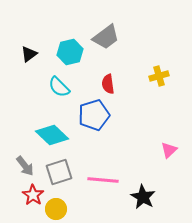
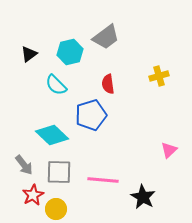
cyan semicircle: moved 3 px left, 2 px up
blue pentagon: moved 3 px left
gray arrow: moved 1 px left, 1 px up
gray square: rotated 20 degrees clockwise
red star: rotated 10 degrees clockwise
